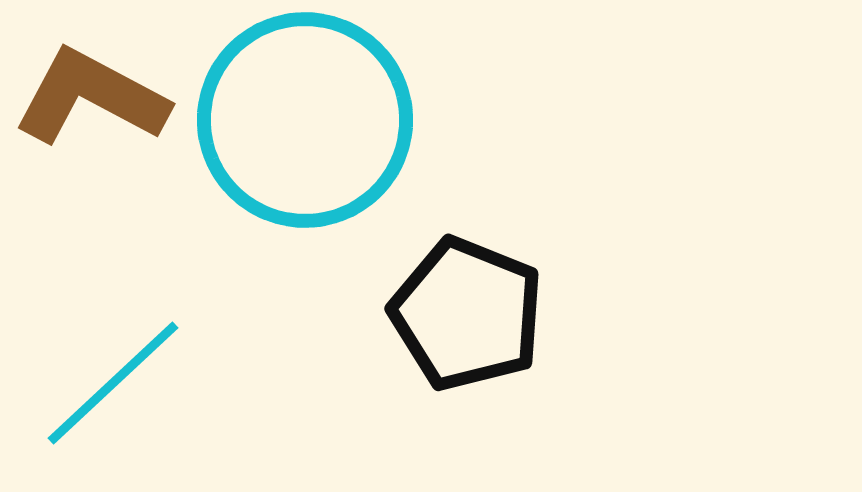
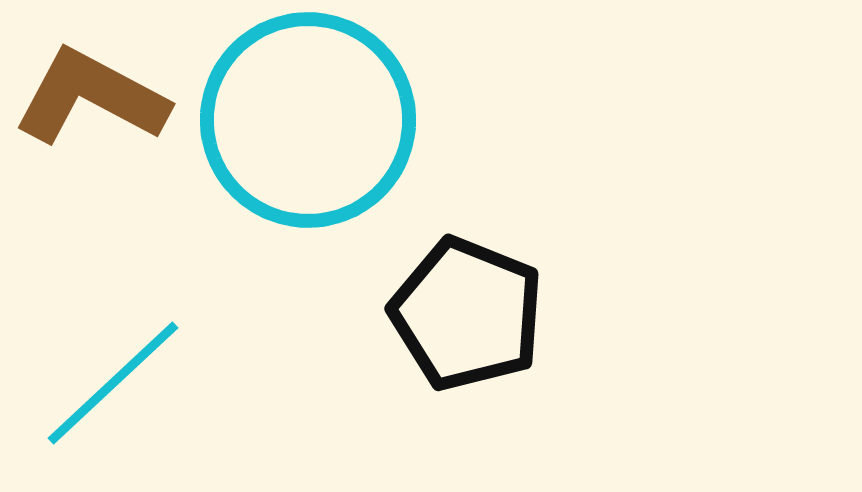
cyan circle: moved 3 px right
